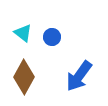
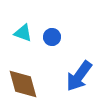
cyan triangle: rotated 18 degrees counterclockwise
brown diamond: moved 1 px left, 7 px down; rotated 44 degrees counterclockwise
